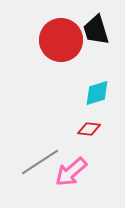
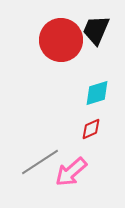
black trapezoid: rotated 40 degrees clockwise
red diamond: moved 2 px right; rotated 30 degrees counterclockwise
